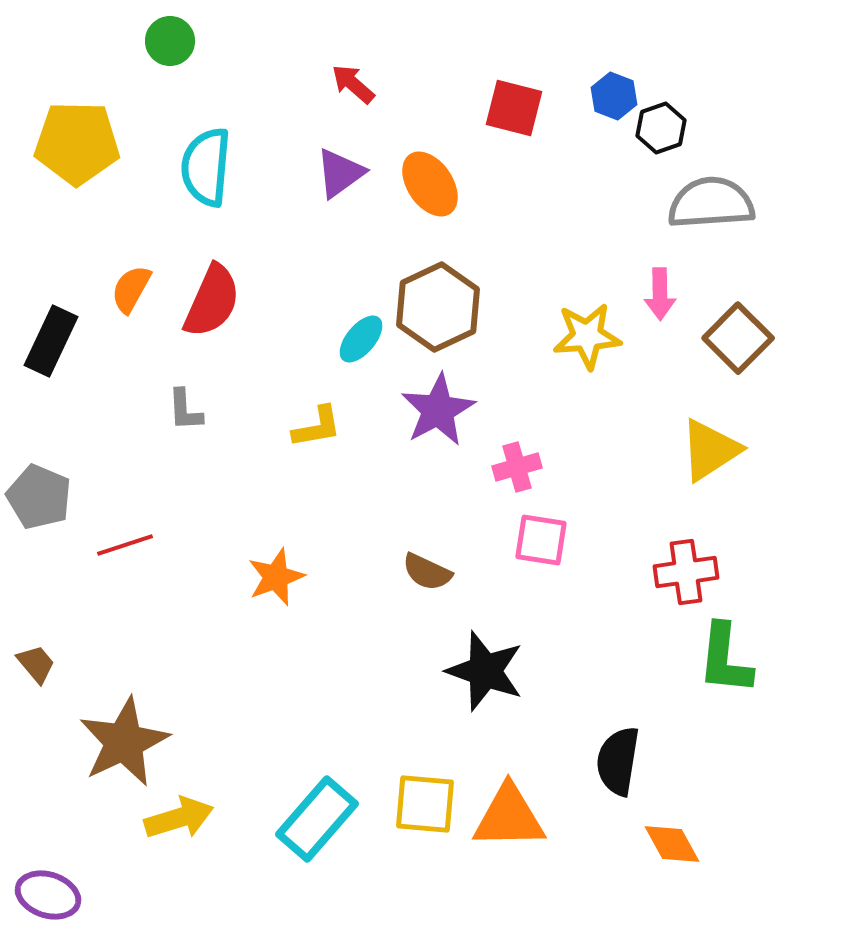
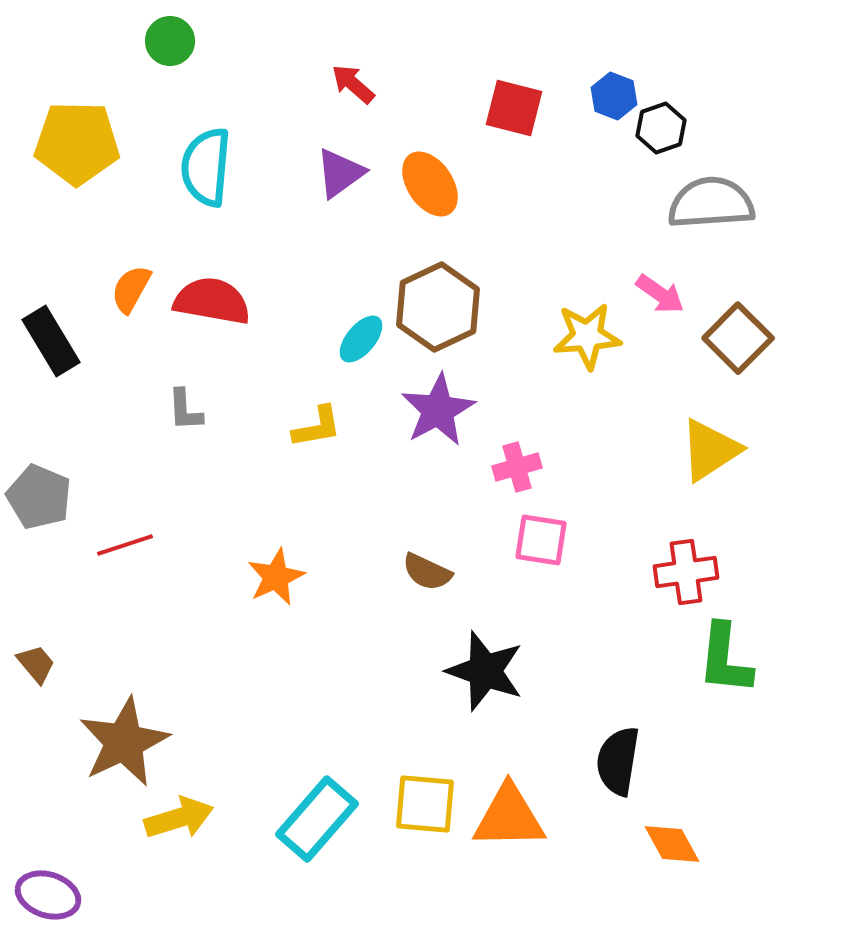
pink arrow: rotated 54 degrees counterclockwise
red semicircle: rotated 104 degrees counterclockwise
black rectangle: rotated 56 degrees counterclockwise
orange star: rotated 4 degrees counterclockwise
